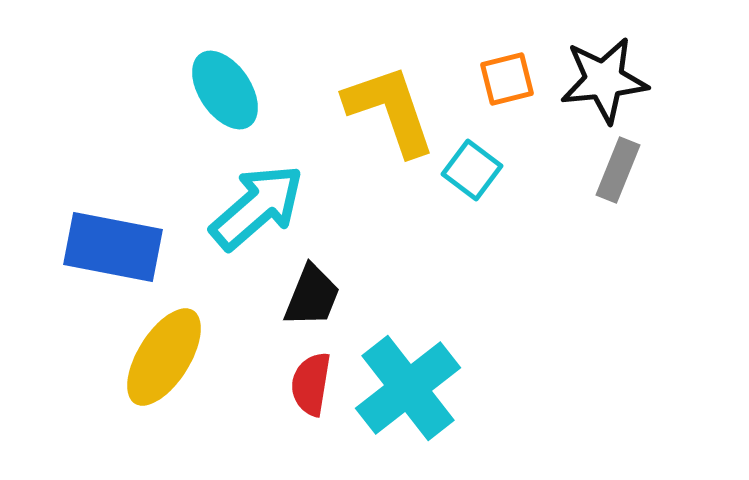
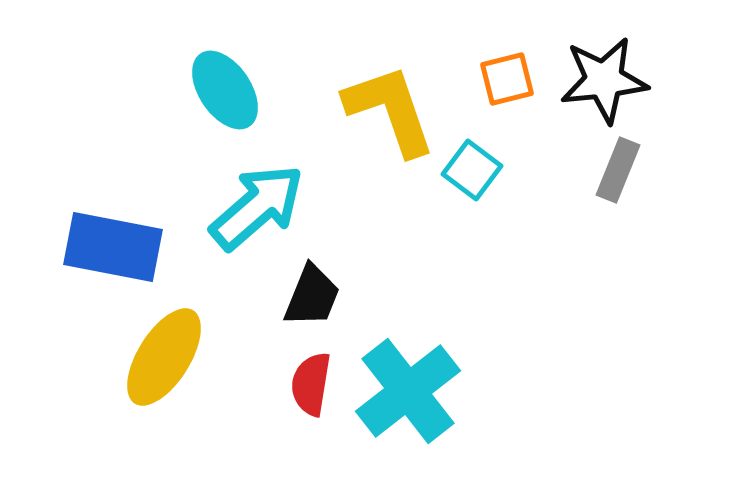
cyan cross: moved 3 px down
